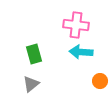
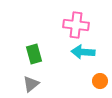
cyan arrow: moved 2 px right
